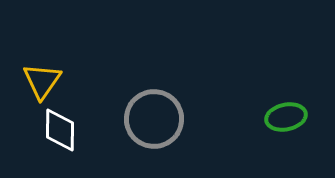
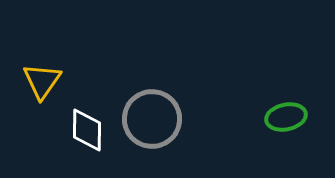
gray circle: moved 2 px left
white diamond: moved 27 px right
